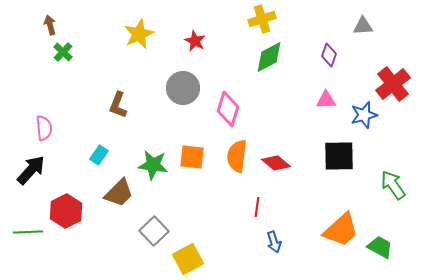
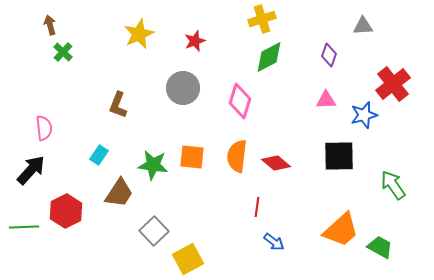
red star: rotated 25 degrees clockwise
pink diamond: moved 12 px right, 8 px up
brown trapezoid: rotated 12 degrees counterclockwise
green line: moved 4 px left, 5 px up
blue arrow: rotated 35 degrees counterclockwise
